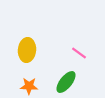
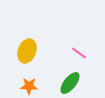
yellow ellipse: moved 1 px down; rotated 15 degrees clockwise
green ellipse: moved 4 px right, 1 px down
